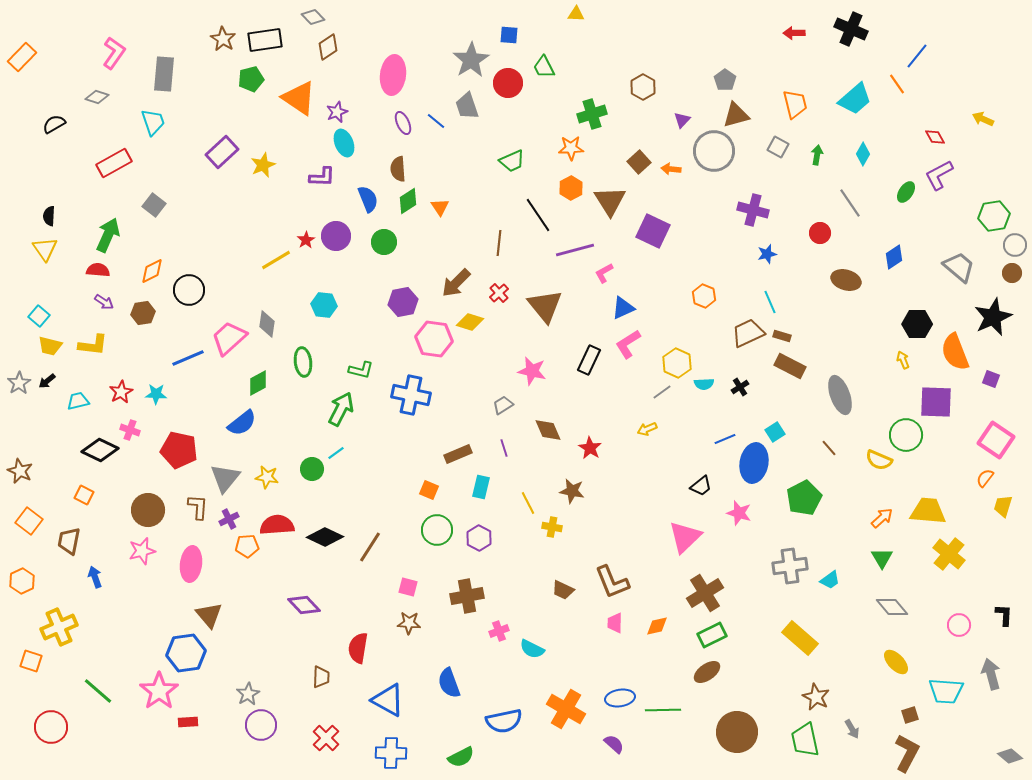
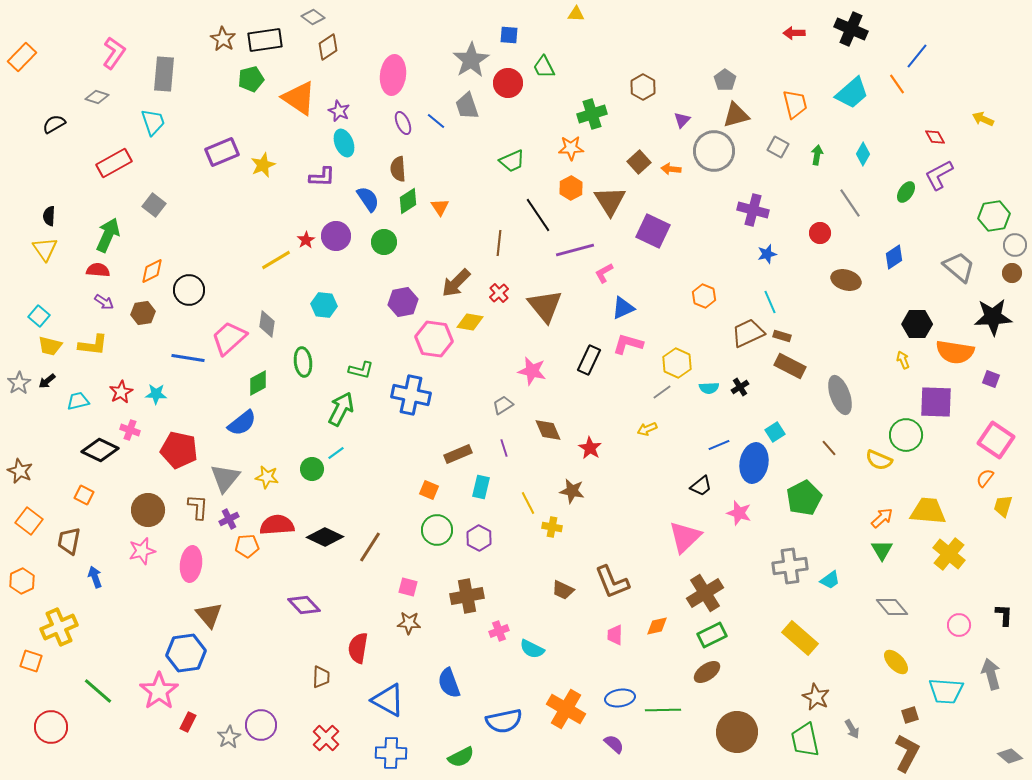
gray diamond at (313, 17): rotated 10 degrees counterclockwise
cyan trapezoid at (855, 99): moved 3 px left, 6 px up
purple star at (337, 112): moved 2 px right, 1 px up; rotated 25 degrees counterclockwise
purple rectangle at (222, 152): rotated 20 degrees clockwise
blue semicircle at (368, 199): rotated 12 degrees counterclockwise
black star at (993, 317): rotated 21 degrees clockwise
yellow diamond at (470, 322): rotated 8 degrees counterclockwise
pink L-shape at (628, 344): rotated 48 degrees clockwise
orange semicircle at (955, 352): rotated 60 degrees counterclockwise
blue line at (188, 358): rotated 32 degrees clockwise
cyan semicircle at (704, 384): moved 5 px right, 4 px down
blue line at (725, 439): moved 6 px left, 6 px down
green triangle at (882, 558): moved 8 px up
pink trapezoid at (615, 623): moved 12 px down
gray star at (248, 694): moved 19 px left, 43 px down
red rectangle at (188, 722): rotated 60 degrees counterclockwise
